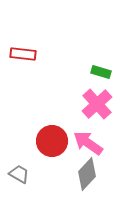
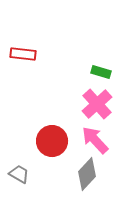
pink arrow: moved 7 px right, 3 px up; rotated 12 degrees clockwise
